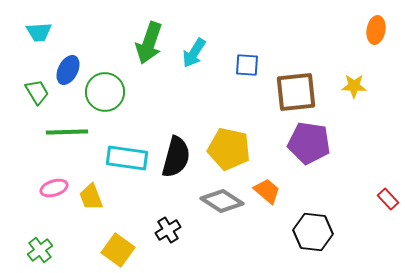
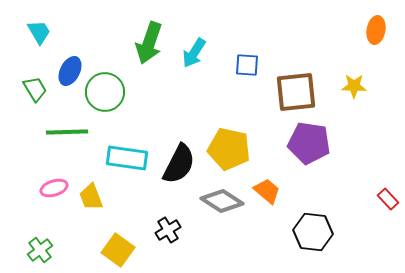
cyan trapezoid: rotated 116 degrees counterclockwise
blue ellipse: moved 2 px right, 1 px down
green trapezoid: moved 2 px left, 3 px up
black semicircle: moved 3 px right, 7 px down; rotated 12 degrees clockwise
